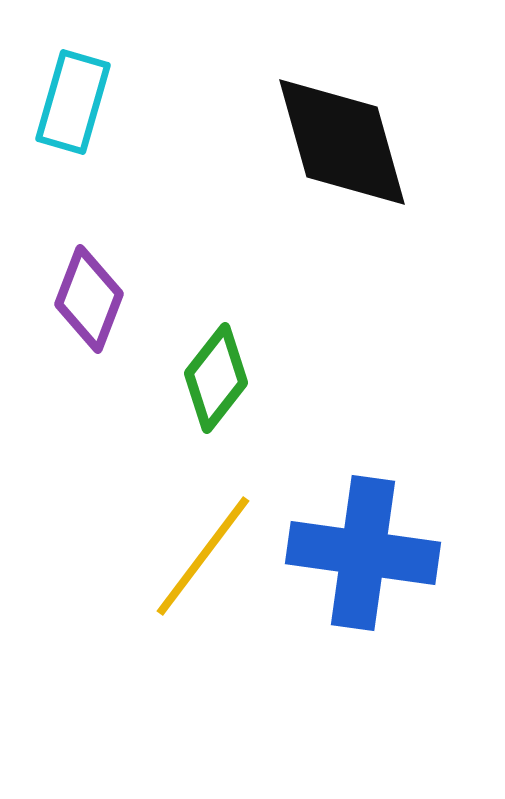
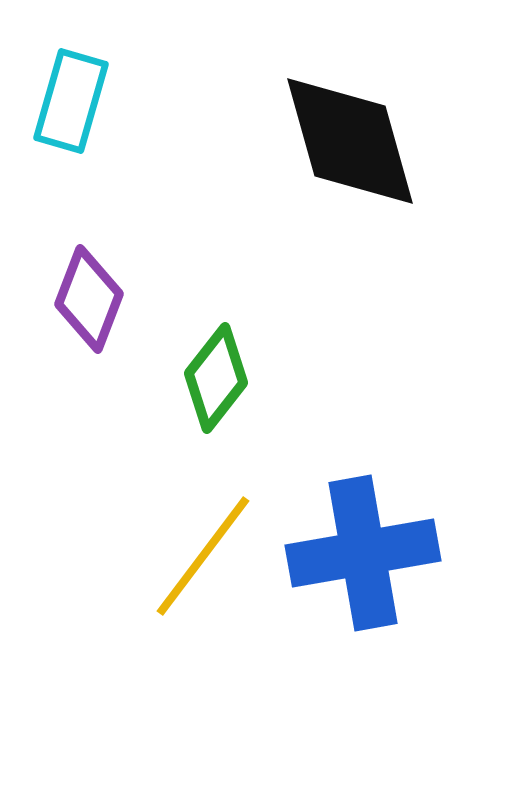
cyan rectangle: moved 2 px left, 1 px up
black diamond: moved 8 px right, 1 px up
blue cross: rotated 18 degrees counterclockwise
